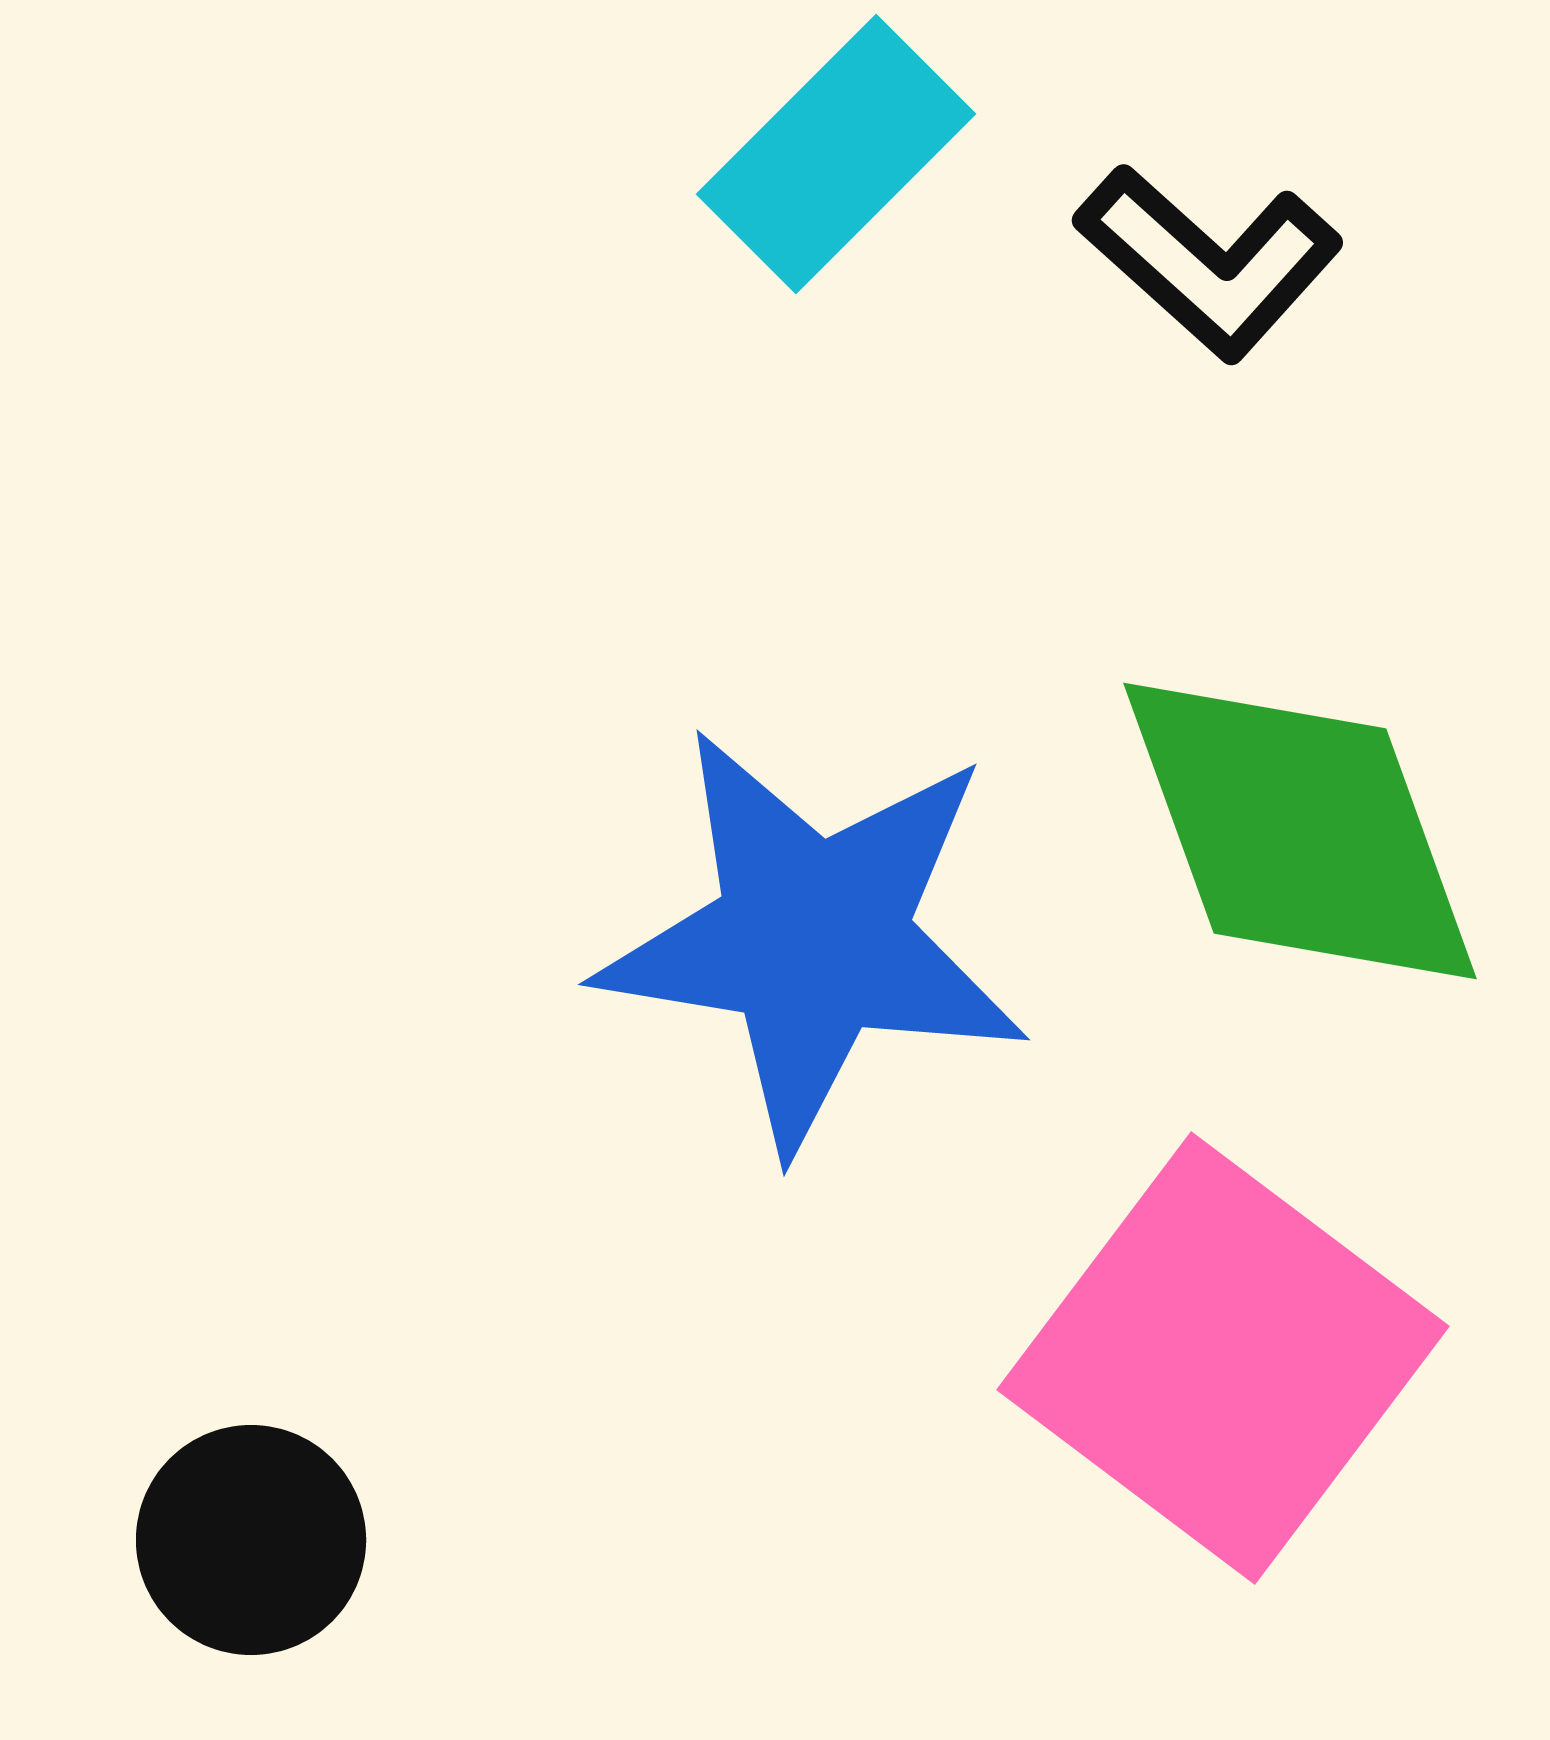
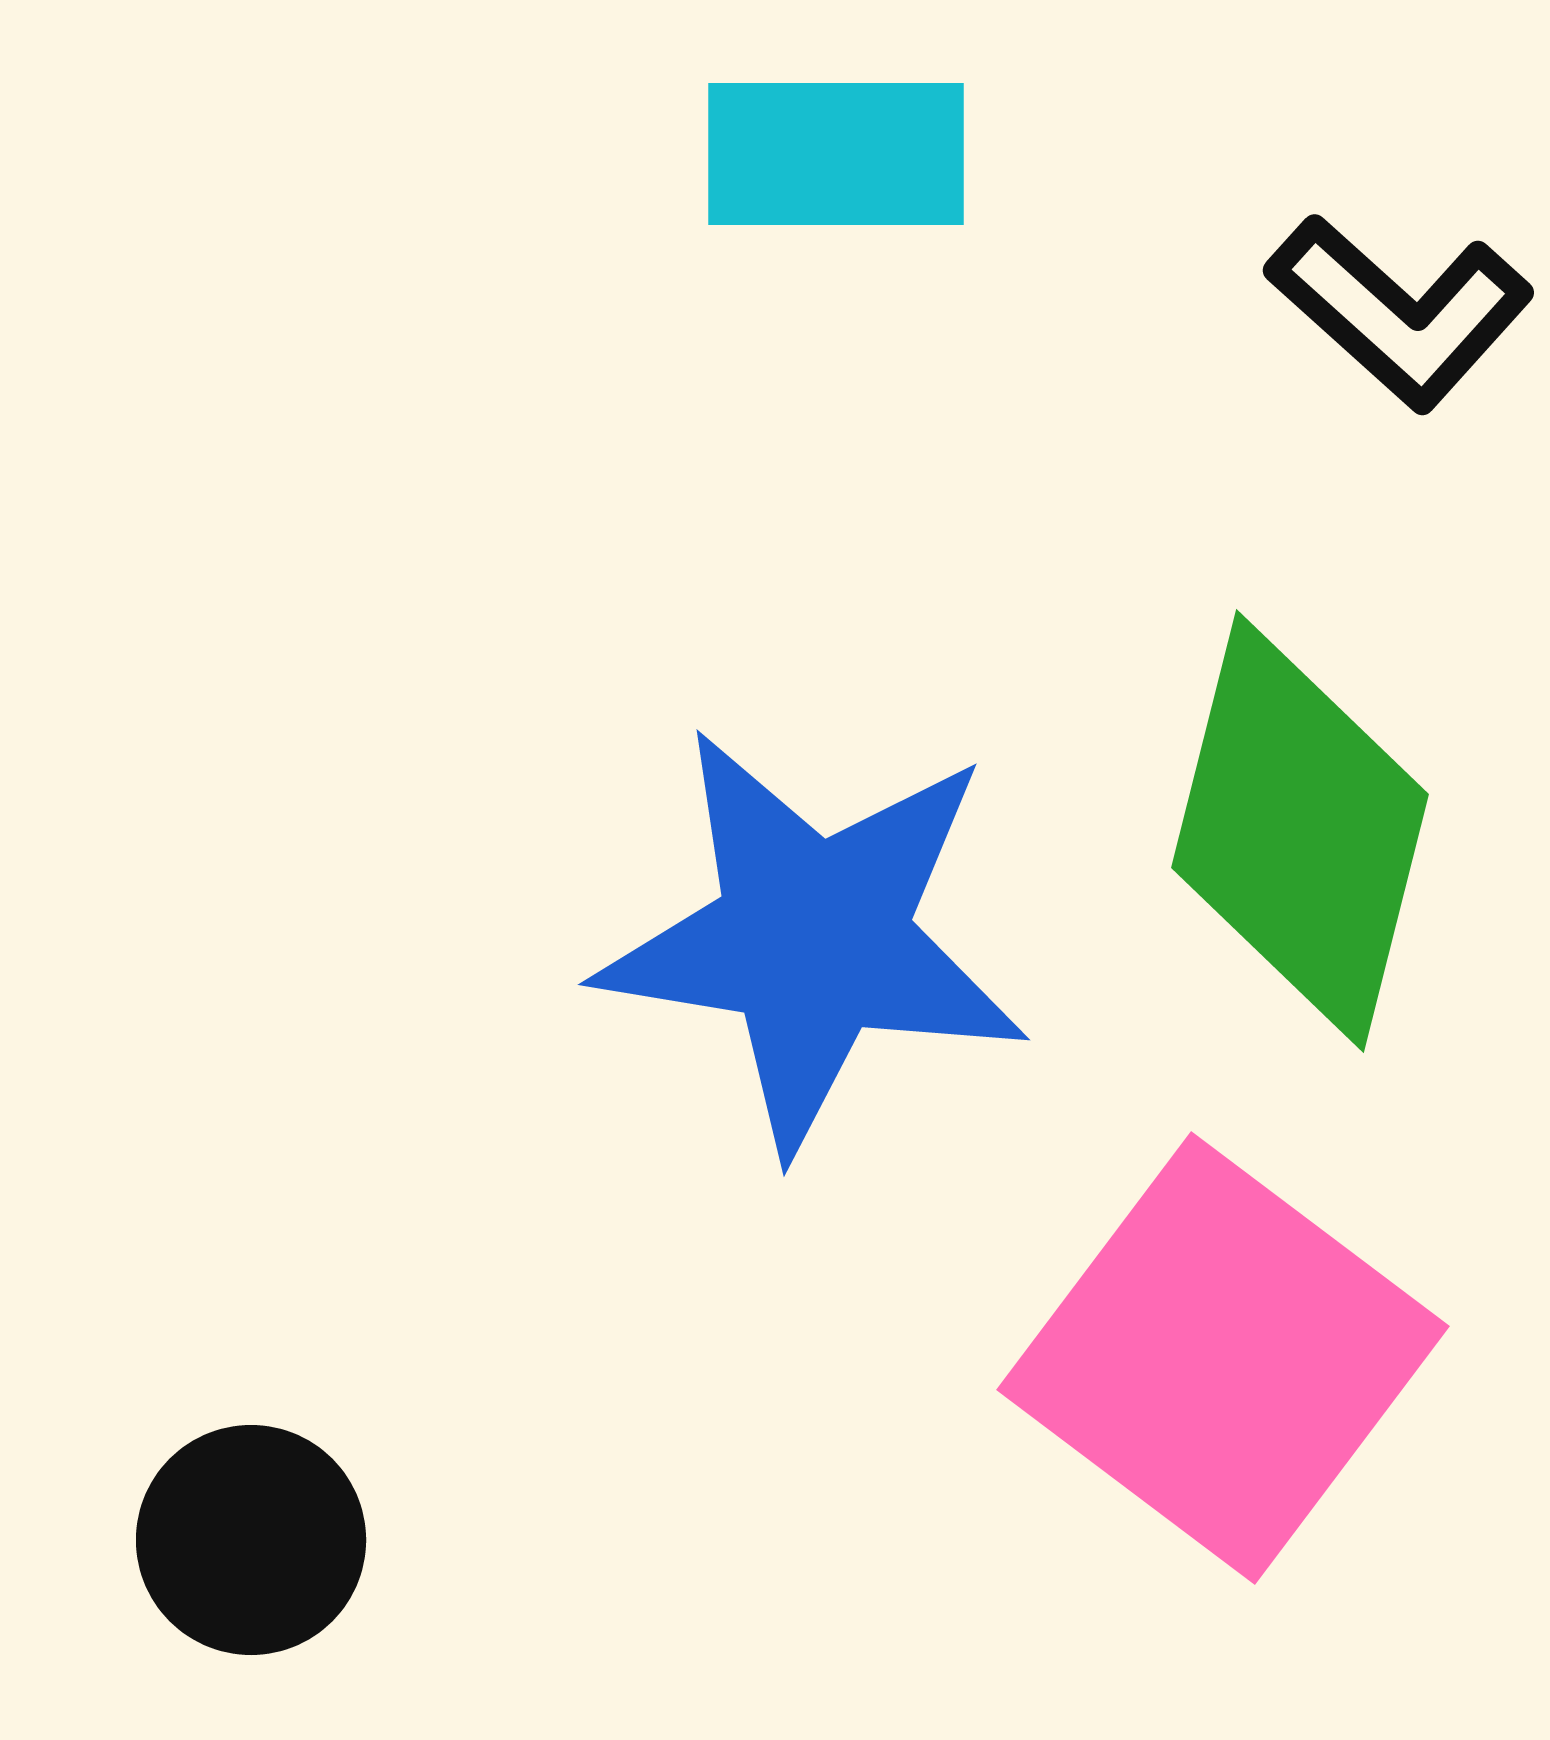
cyan rectangle: rotated 45 degrees clockwise
black L-shape: moved 191 px right, 50 px down
green diamond: rotated 34 degrees clockwise
